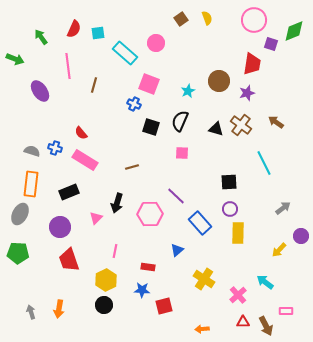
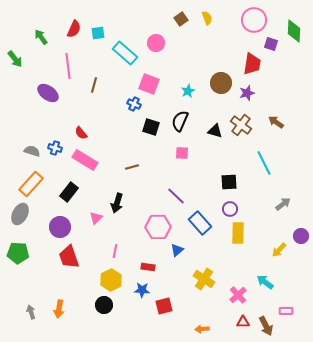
green diamond at (294, 31): rotated 65 degrees counterclockwise
green arrow at (15, 59): rotated 30 degrees clockwise
brown circle at (219, 81): moved 2 px right, 2 px down
purple ellipse at (40, 91): moved 8 px right, 2 px down; rotated 20 degrees counterclockwise
black triangle at (216, 129): moved 1 px left, 2 px down
orange rectangle at (31, 184): rotated 35 degrees clockwise
black rectangle at (69, 192): rotated 30 degrees counterclockwise
gray arrow at (283, 208): moved 4 px up
pink hexagon at (150, 214): moved 8 px right, 13 px down
red trapezoid at (69, 260): moved 3 px up
yellow hexagon at (106, 280): moved 5 px right
